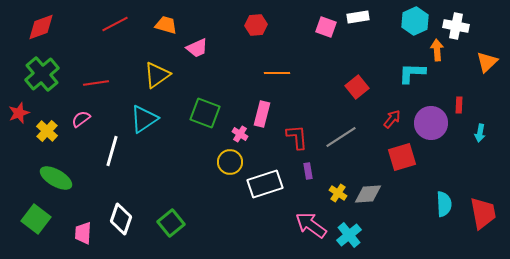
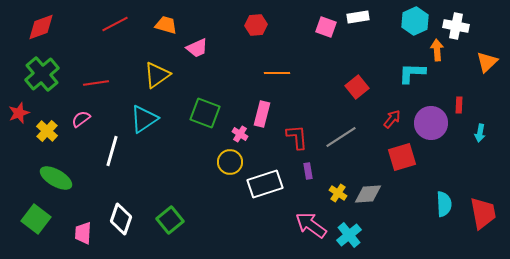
green square at (171, 223): moved 1 px left, 3 px up
